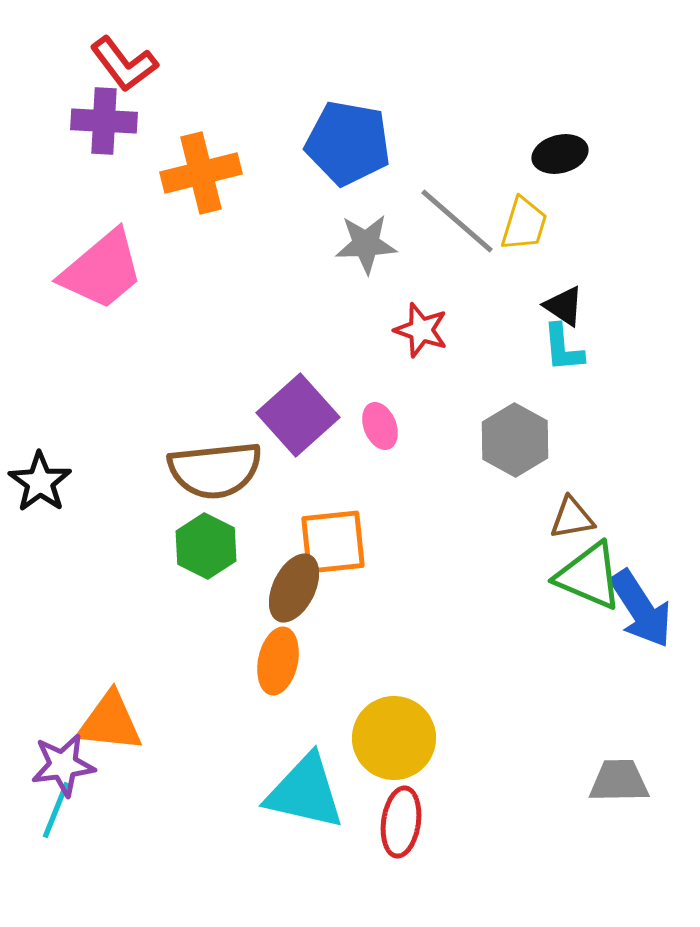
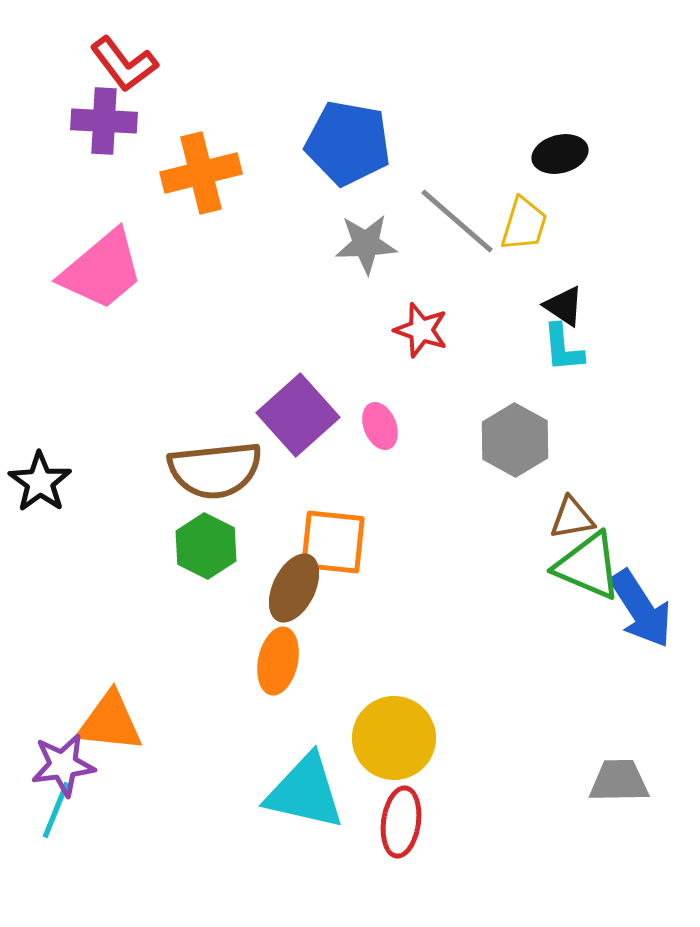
orange square: rotated 12 degrees clockwise
green triangle: moved 1 px left, 10 px up
